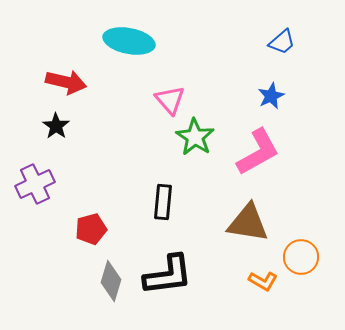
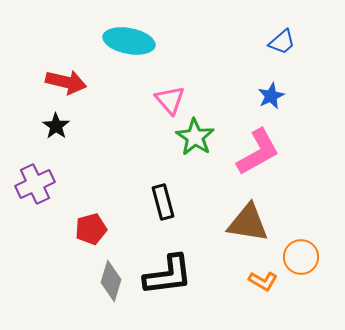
black rectangle: rotated 20 degrees counterclockwise
